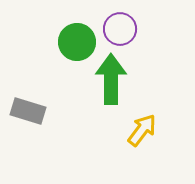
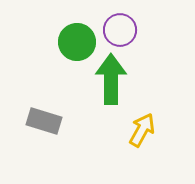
purple circle: moved 1 px down
gray rectangle: moved 16 px right, 10 px down
yellow arrow: rotated 8 degrees counterclockwise
